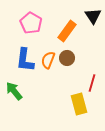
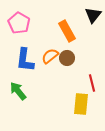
black triangle: moved 1 px up; rotated 12 degrees clockwise
pink pentagon: moved 12 px left
orange rectangle: rotated 65 degrees counterclockwise
orange semicircle: moved 2 px right, 4 px up; rotated 30 degrees clockwise
red line: rotated 30 degrees counterclockwise
green arrow: moved 4 px right
yellow rectangle: moved 2 px right; rotated 20 degrees clockwise
